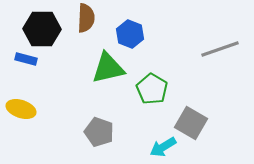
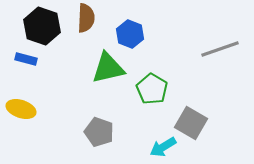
black hexagon: moved 3 px up; rotated 18 degrees clockwise
